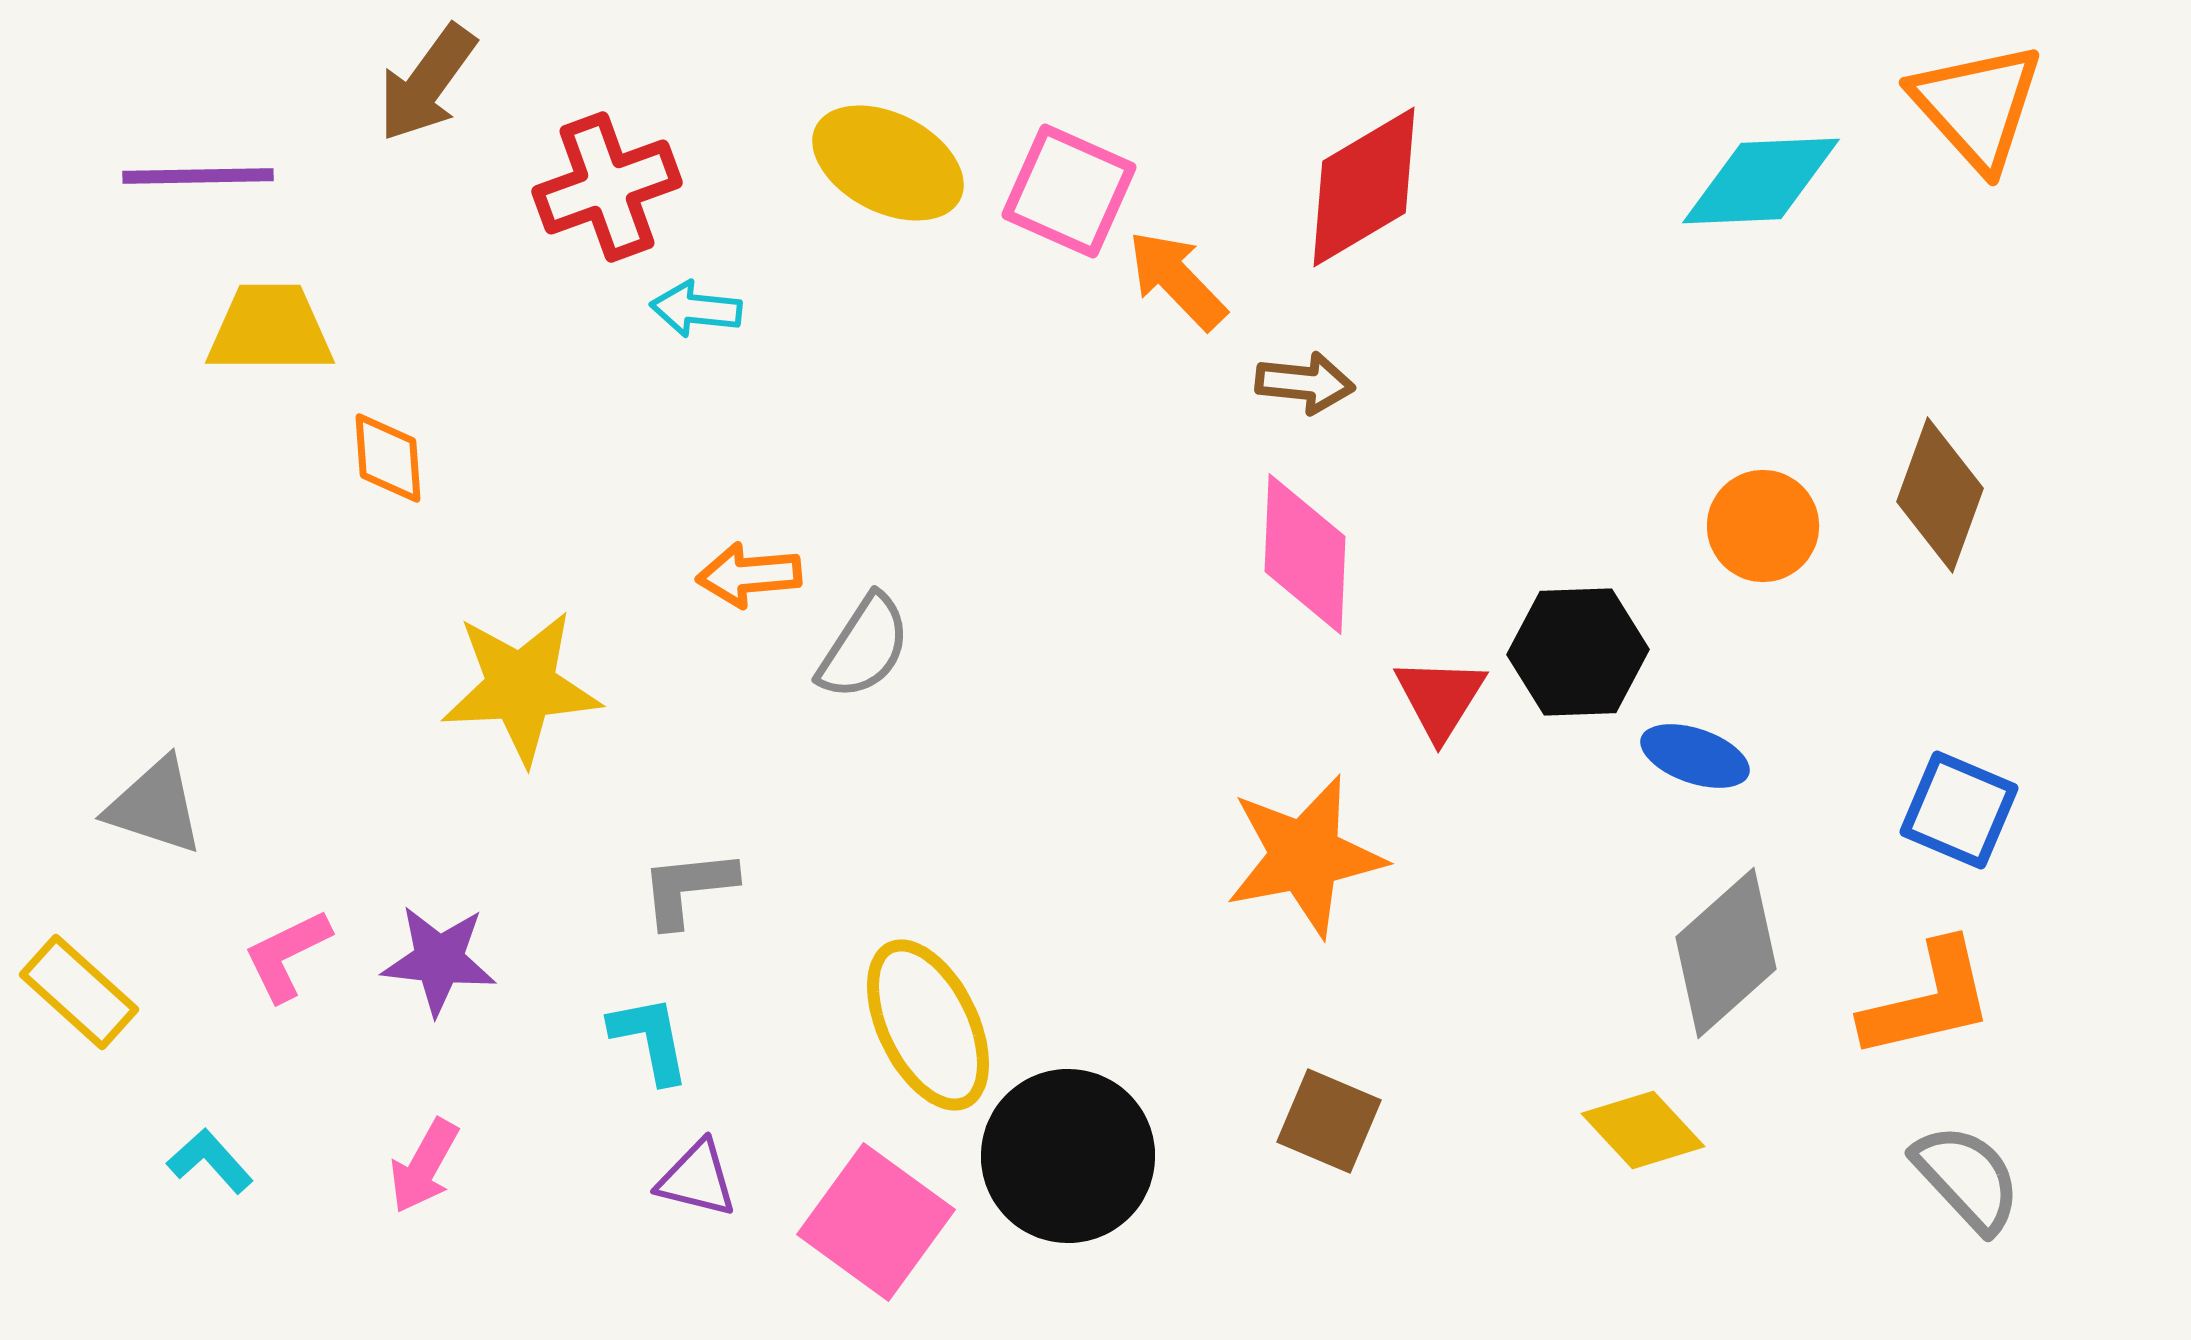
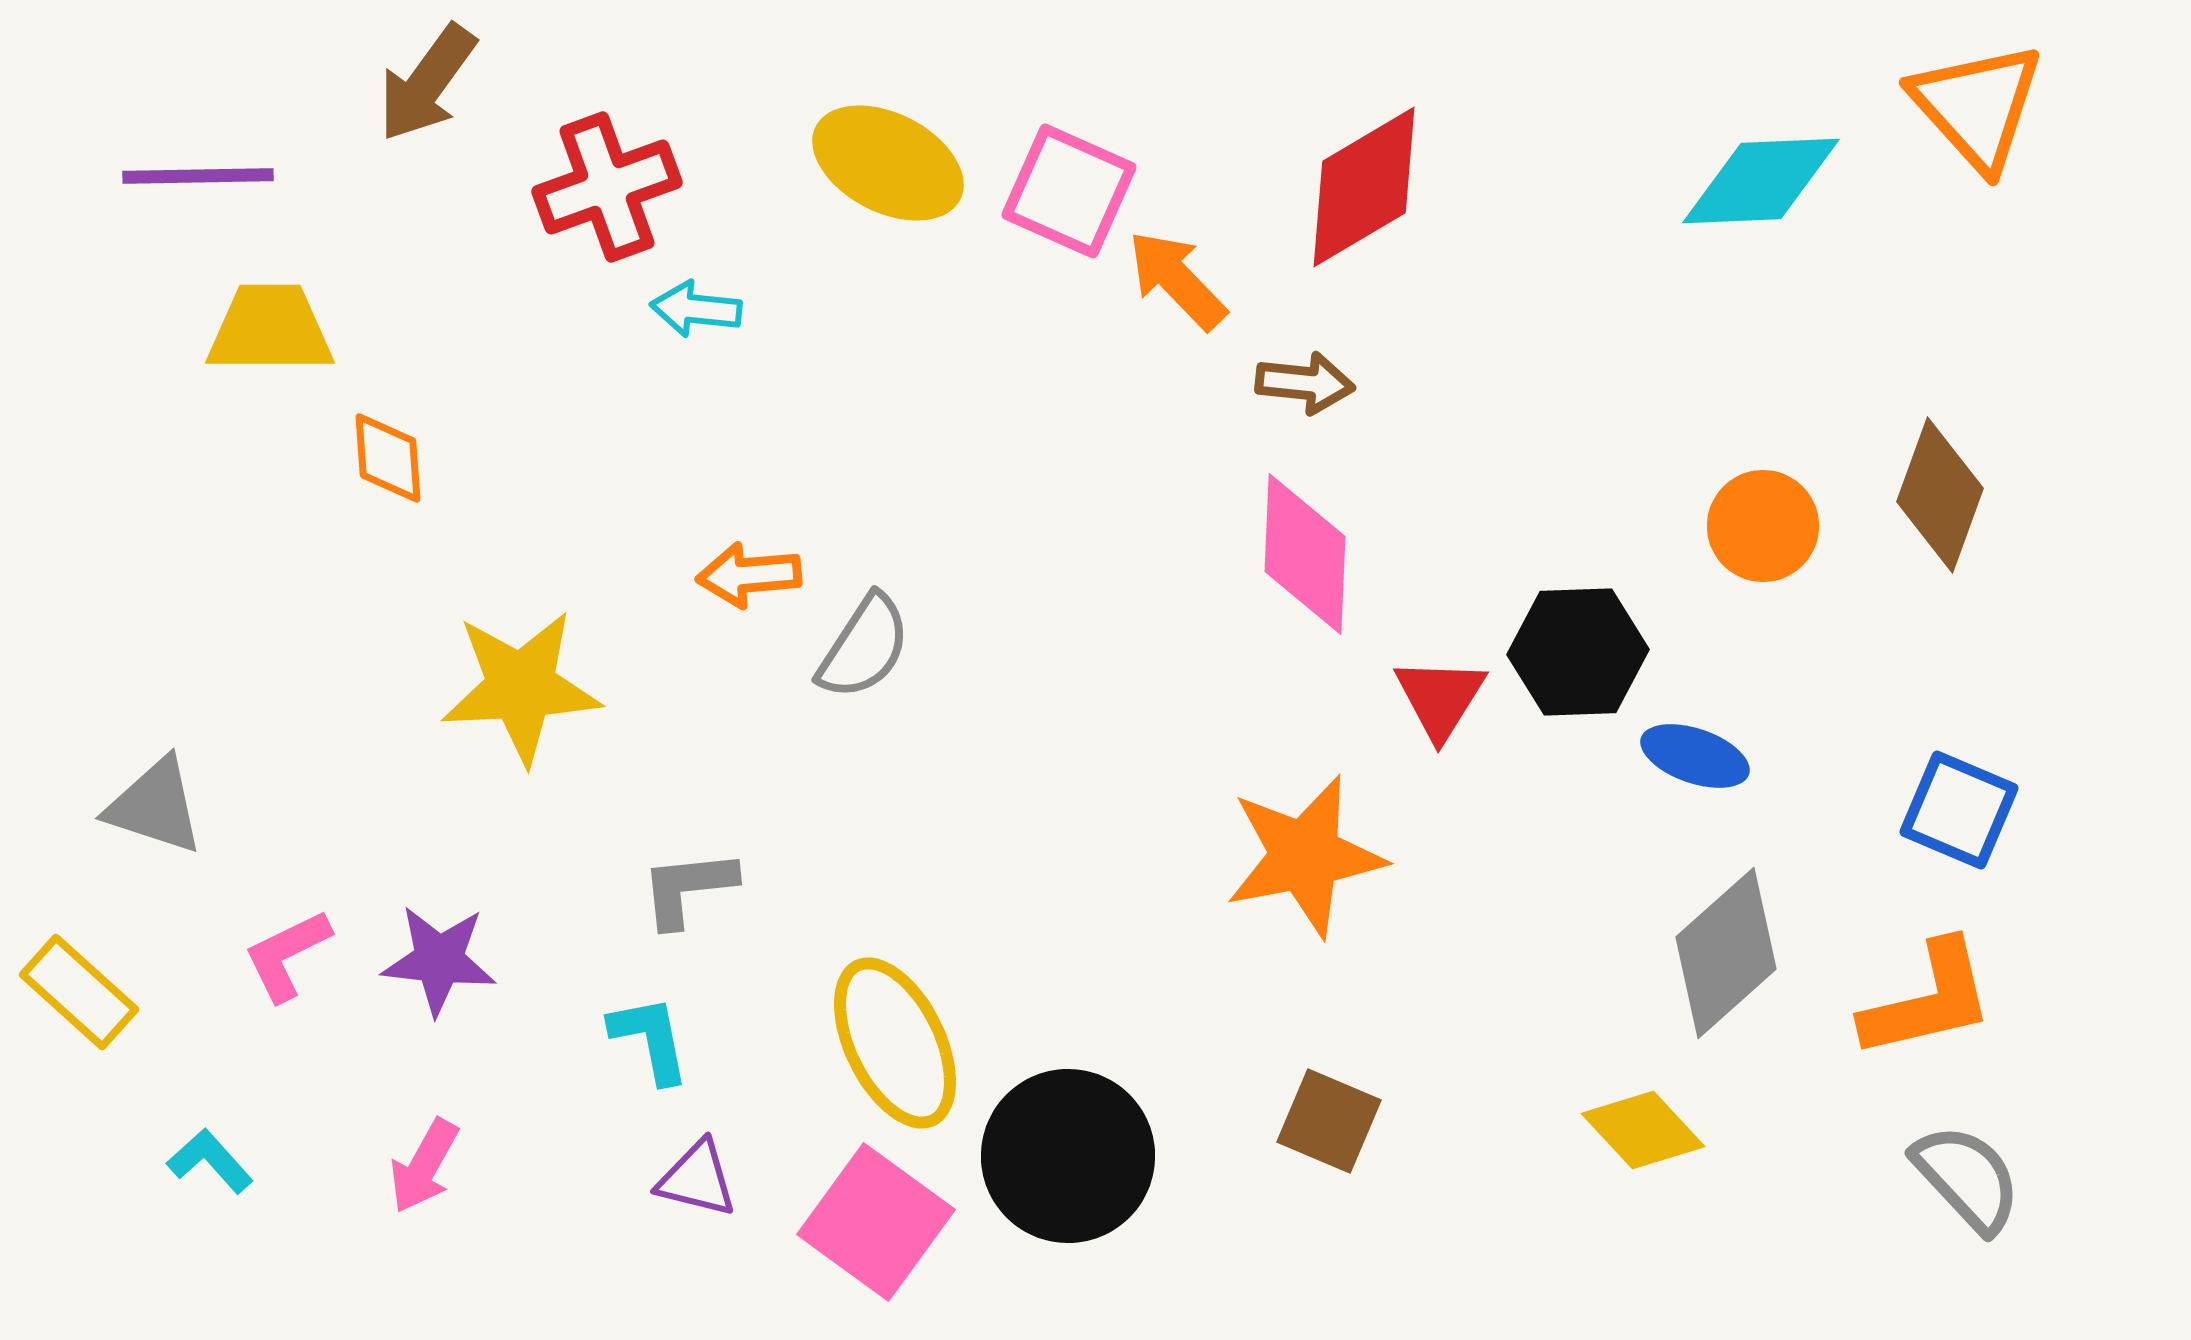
yellow ellipse at (928, 1025): moved 33 px left, 18 px down
